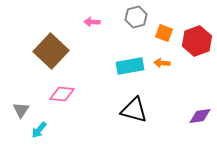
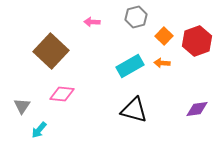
orange square: moved 3 px down; rotated 24 degrees clockwise
cyan rectangle: rotated 20 degrees counterclockwise
gray triangle: moved 1 px right, 4 px up
purple diamond: moved 3 px left, 7 px up
